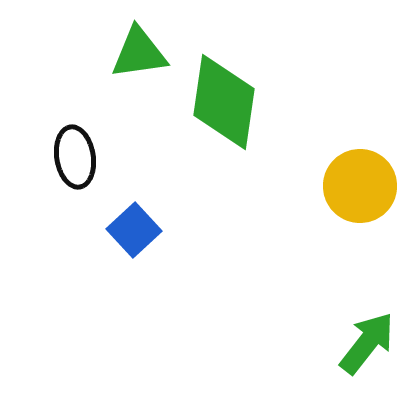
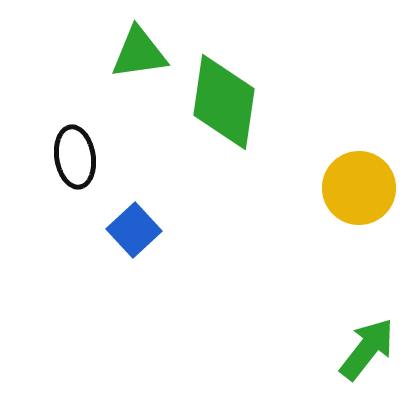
yellow circle: moved 1 px left, 2 px down
green arrow: moved 6 px down
